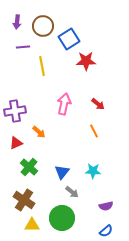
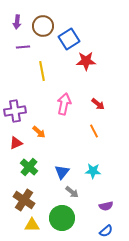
yellow line: moved 5 px down
